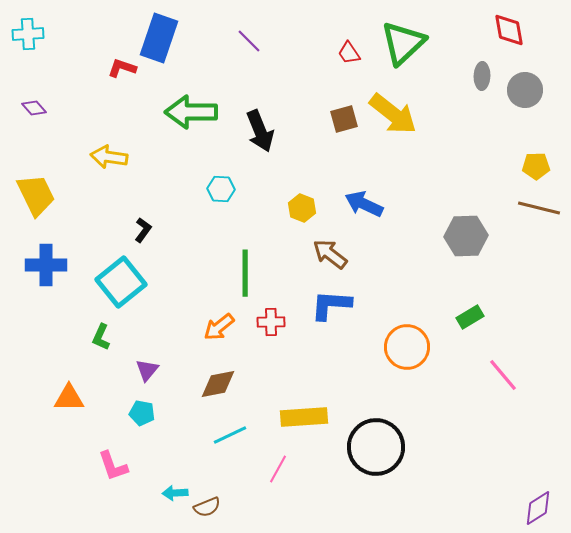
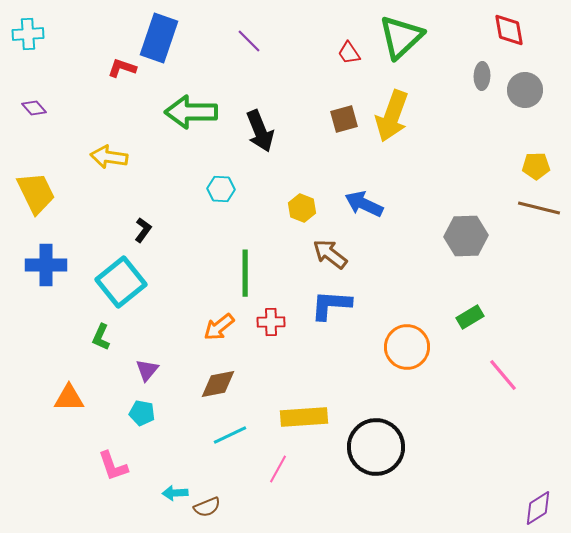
green triangle at (403, 43): moved 2 px left, 6 px up
yellow arrow at (393, 114): moved 1 px left, 2 px down; rotated 72 degrees clockwise
yellow trapezoid at (36, 195): moved 2 px up
